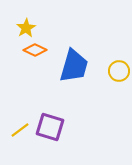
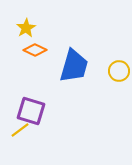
purple square: moved 19 px left, 16 px up
